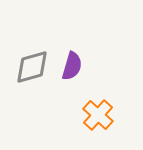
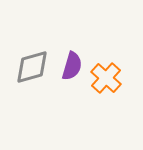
orange cross: moved 8 px right, 37 px up
